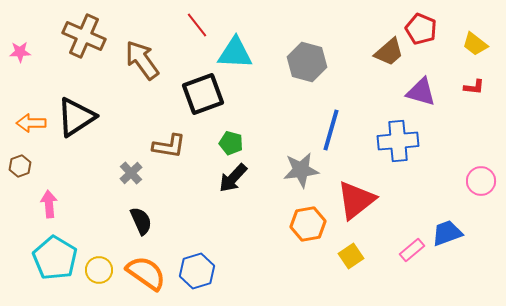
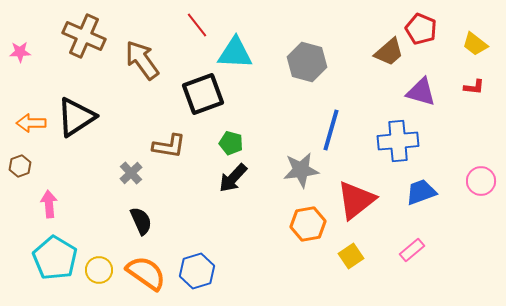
blue trapezoid: moved 26 px left, 41 px up
